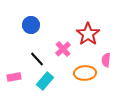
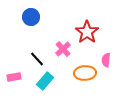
blue circle: moved 8 px up
red star: moved 1 px left, 2 px up
